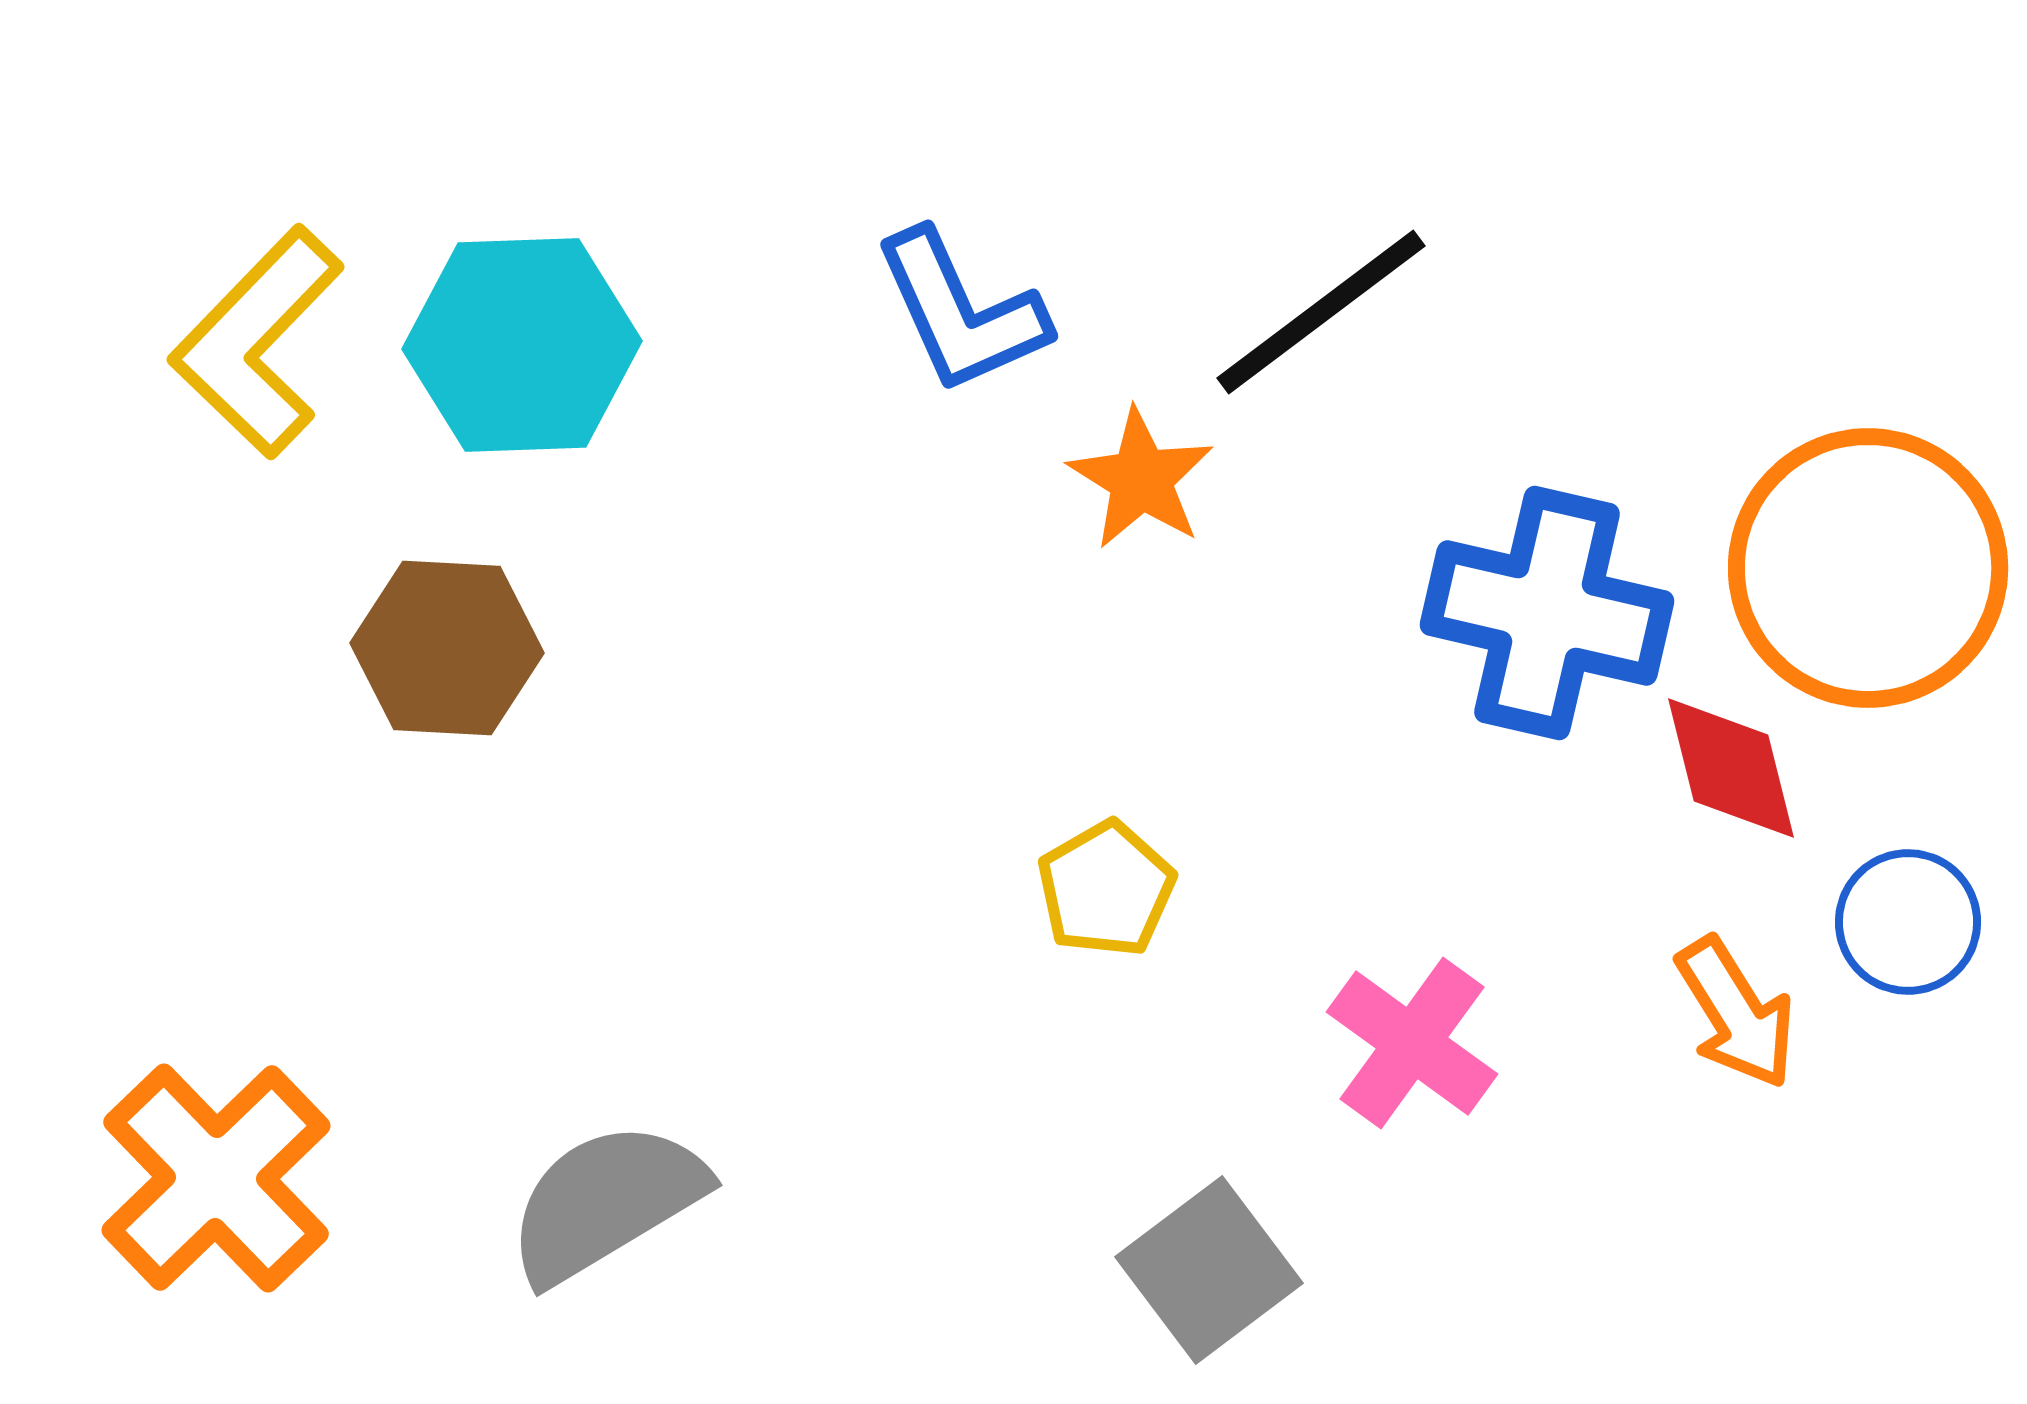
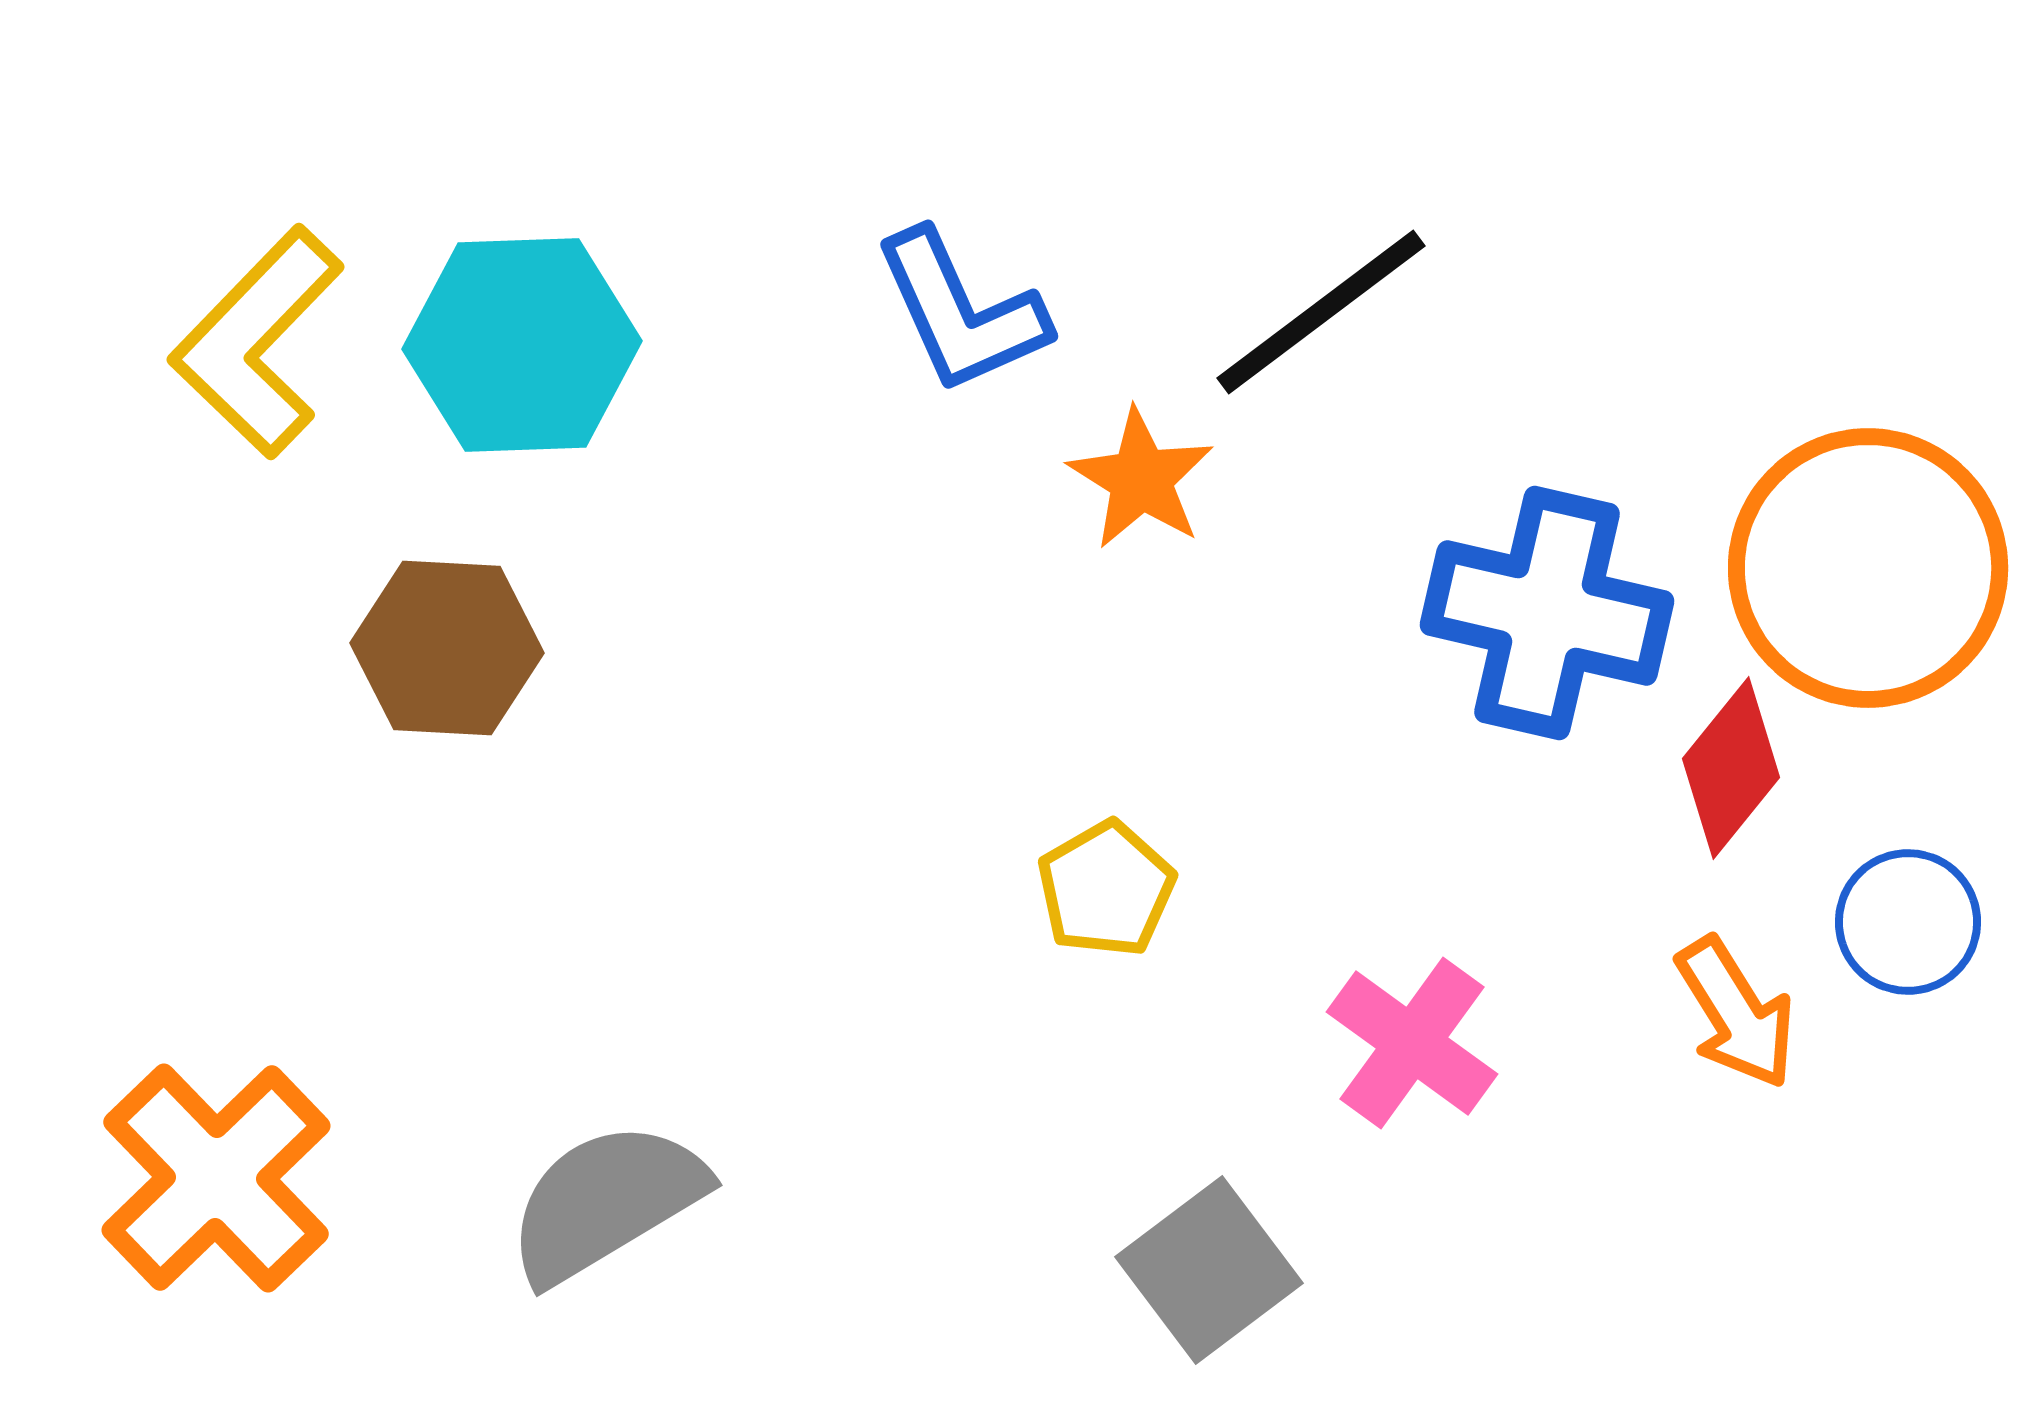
red diamond: rotated 53 degrees clockwise
